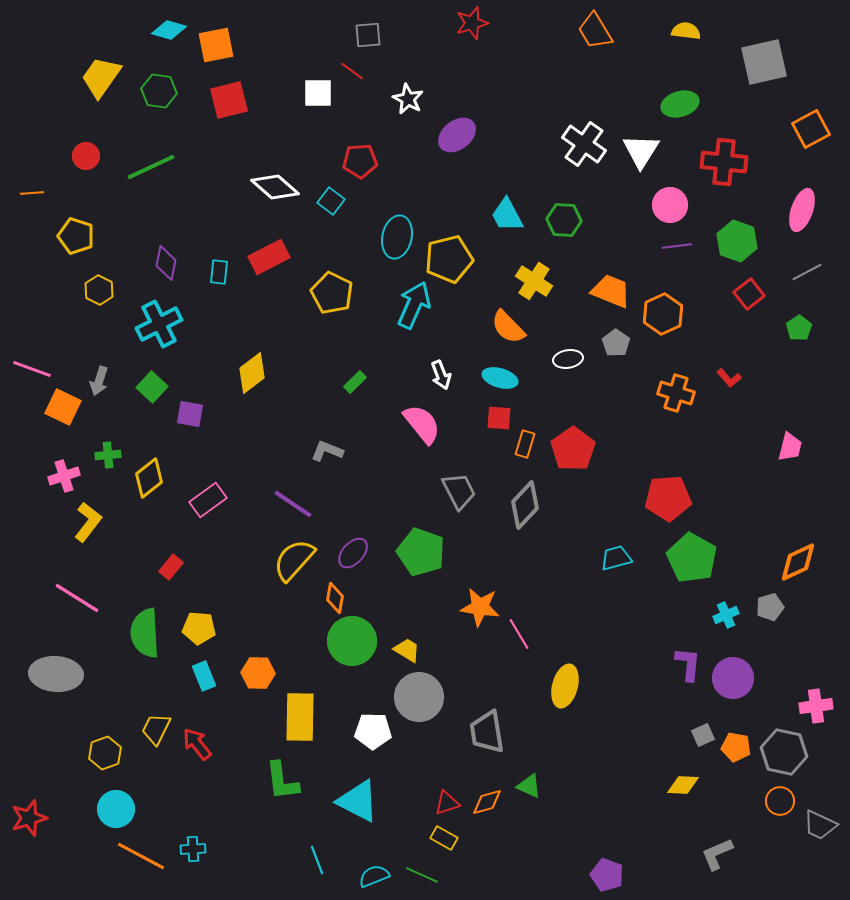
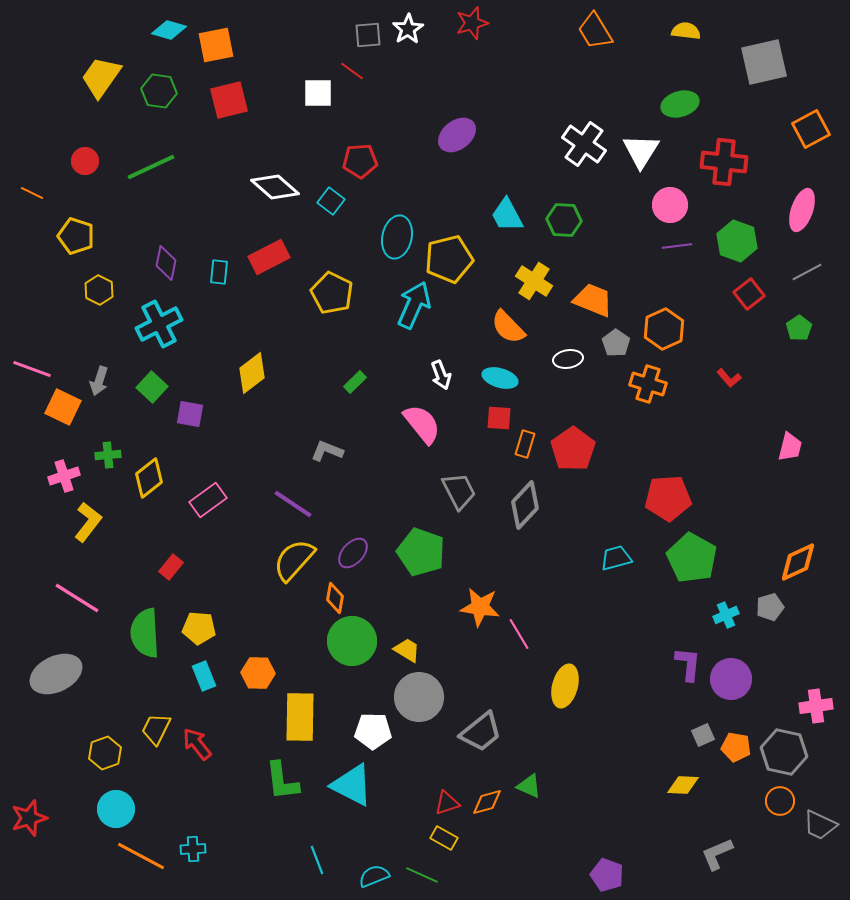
white star at (408, 99): moved 70 px up; rotated 12 degrees clockwise
red circle at (86, 156): moved 1 px left, 5 px down
orange line at (32, 193): rotated 30 degrees clockwise
orange trapezoid at (611, 291): moved 18 px left, 9 px down
orange hexagon at (663, 314): moved 1 px right, 15 px down
orange cross at (676, 393): moved 28 px left, 9 px up
gray ellipse at (56, 674): rotated 30 degrees counterclockwise
purple circle at (733, 678): moved 2 px left, 1 px down
gray trapezoid at (487, 732): moved 6 px left; rotated 120 degrees counterclockwise
cyan triangle at (358, 801): moved 6 px left, 16 px up
